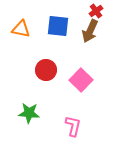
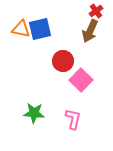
blue square: moved 18 px left, 3 px down; rotated 20 degrees counterclockwise
red circle: moved 17 px right, 9 px up
green star: moved 5 px right
pink L-shape: moved 7 px up
